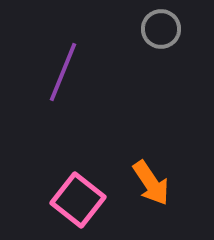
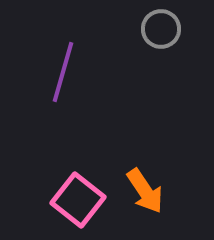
purple line: rotated 6 degrees counterclockwise
orange arrow: moved 6 px left, 8 px down
